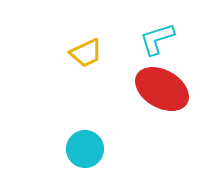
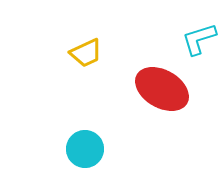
cyan L-shape: moved 42 px right
